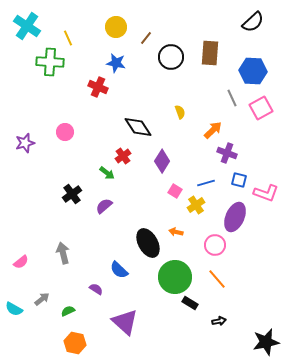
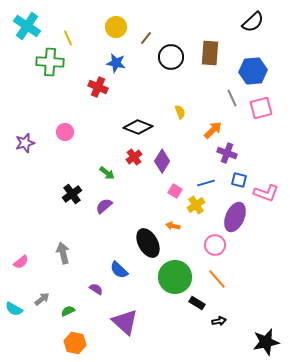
blue hexagon at (253, 71): rotated 8 degrees counterclockwise
pink square at (261, 108): rotated 15 degrees clockwise
black diamond at (138, 127): rotated 36 degrees counterclockwise
red cross at (123, 156): moved 11 px right, 1 px down
orange arrow at (176, 232): moved 3 px left, 6 px up
black rectangle at (190, 303): moved 7 px right
